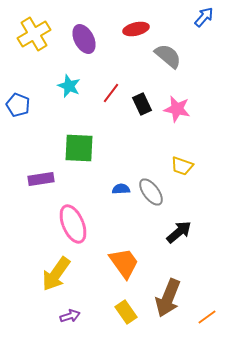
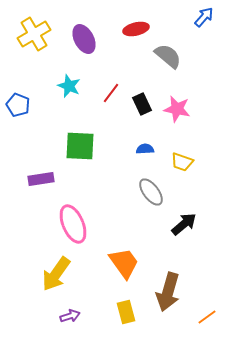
green square: moved 1 px right, 2 px up
yellow trapezoid: moved 4 px up
blue semicircle: moved 24 px right, 40 px up
black arrow: moved 5 px right, 8 px up
brown arrow: moved 6 px up; rotated 6 degrees counterclockwise
yellow rectangle: rotated 20 degrees clockwise
